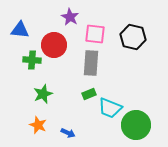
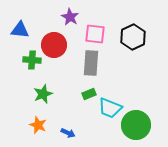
black hexagon: rotated 20 degrees clockwise
